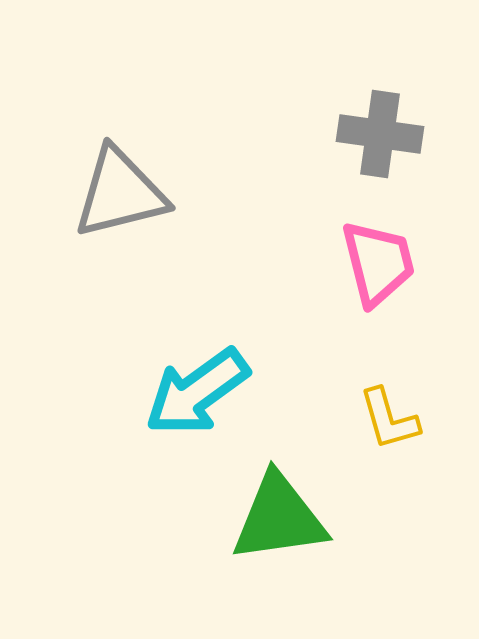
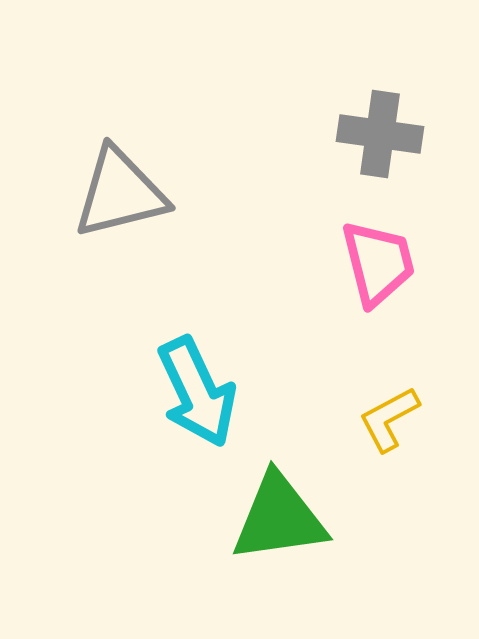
cyan arrow: rotated 79 degrees counterclockwise
yellow L-shape: rotated 78 degrees clockwise
